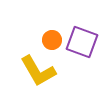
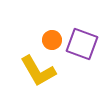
purple square: moved 2 px down
